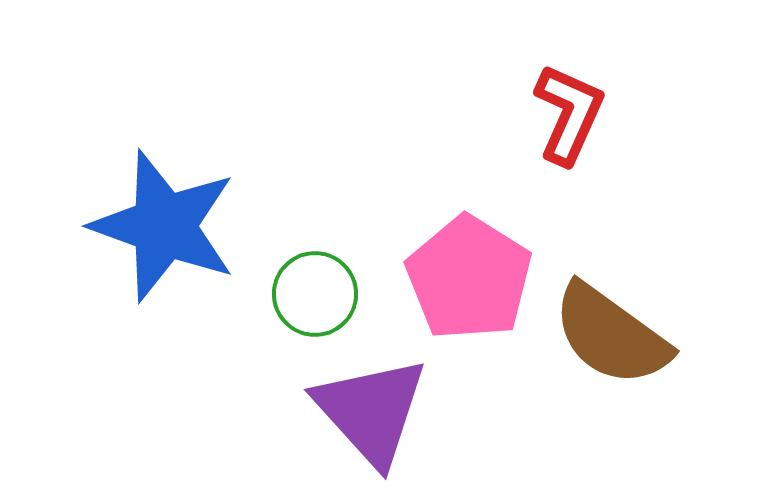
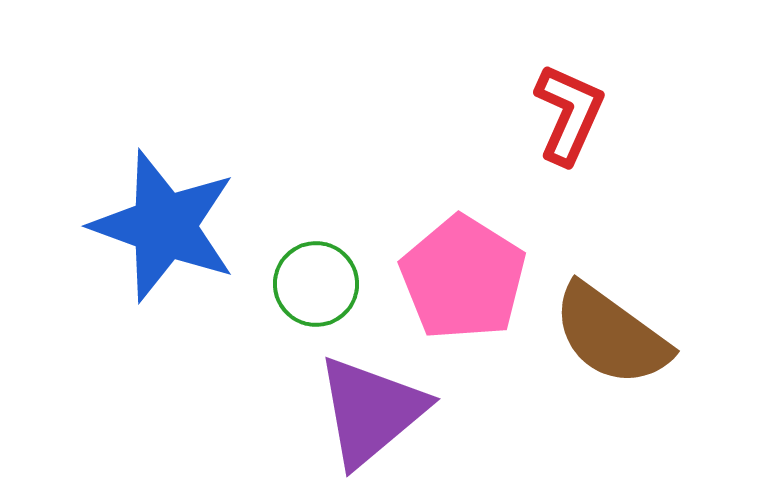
pink pentagon: moved 6 px left
green circle: moved 1 px right, 10 px up
purple triangle: rotated 32 degrees clockwise
